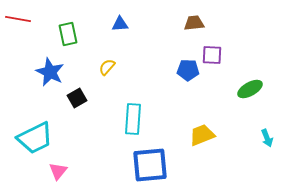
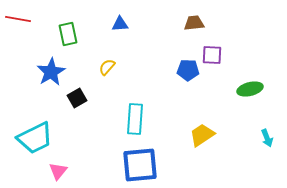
blue star: moved 1 px right; rotated 16 degrees clockwise
green ellipse: rotated 15 degrees clockwise
cyan rectangle: moved 2 px right
yellow trapezoid: rotated 12 degrees counterclockwise
blue square: moved 10 px left
